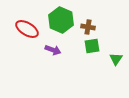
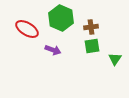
green hexagon: moved 2 px up
brown cross: moved 3 px right; rotated 16 degrees counterclockwise
green triangle: moved 1 px left
